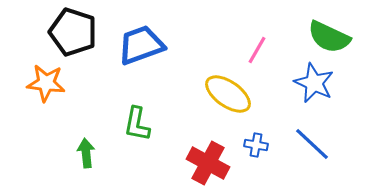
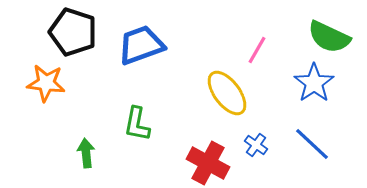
blue star: rotated 12 degrees clockwise
yellow ellipse: moved 1 px left, 1 px up; rotated 18 degrees clockwise
blue cross: rotated 25 degrees clockwise
